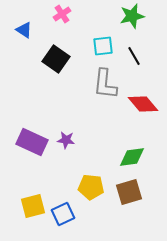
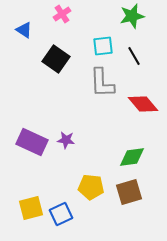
gray L-shape: moved 3 px left, 1 px up; rotated 8 degrees counterclockwise
yellow square: moved 2 px left, 2 px down
blue square: moved 2 px left
